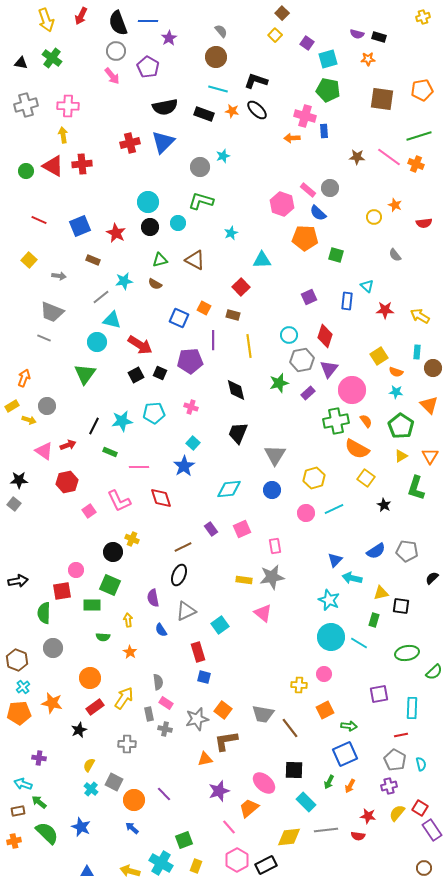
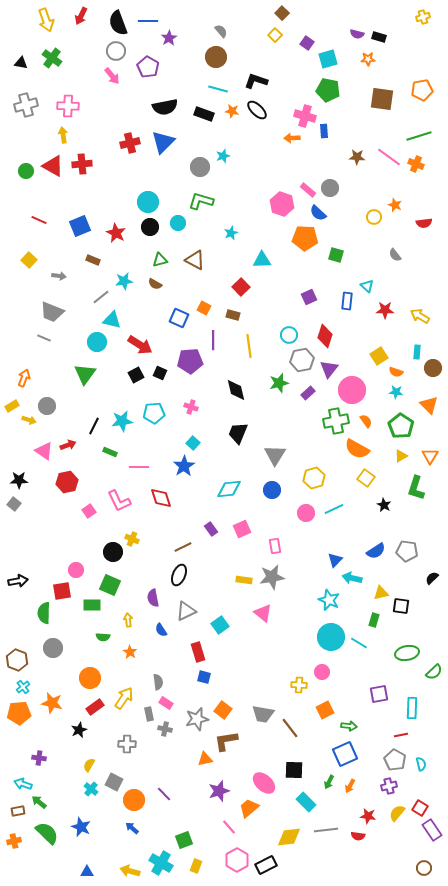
pink circle at (324, 674): moved 2 px left, 2 px up
